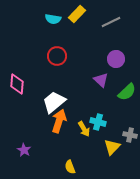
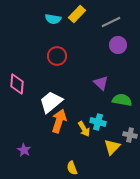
purple circle: moved 2 px right, 14 px up
purple triangle: moved 3 px down
green semicircle: moved 5 px left, 8 px down; rotated 126 degrees counterclockwise
white trapezoid: moved 3 px left
yellow semicircle: moved 2 px right, 1 px down
